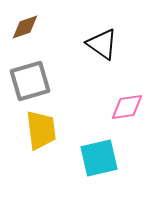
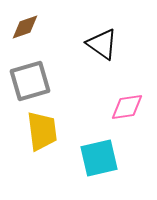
yellow trapezoid: moved 1 px right, 1 px down
